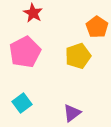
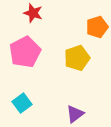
red star: rotated 12 degrees counterclockwise
orange pentagon: rotated 20 degrees clockwise
yellow pentagon: moved 1 px left, 2 px down
purple triangle: moved 3 px right, 1 px down
